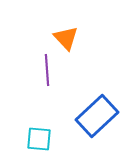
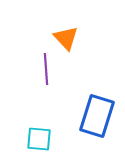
purple line: moved 1 px left, 1 px up
blue rectangle: rotated 30 degrees counterclockwise
